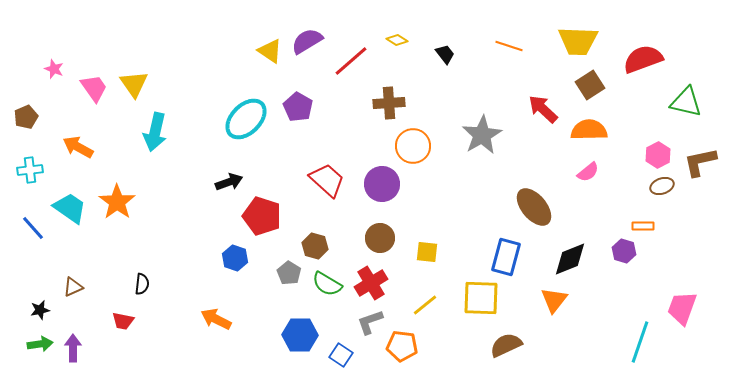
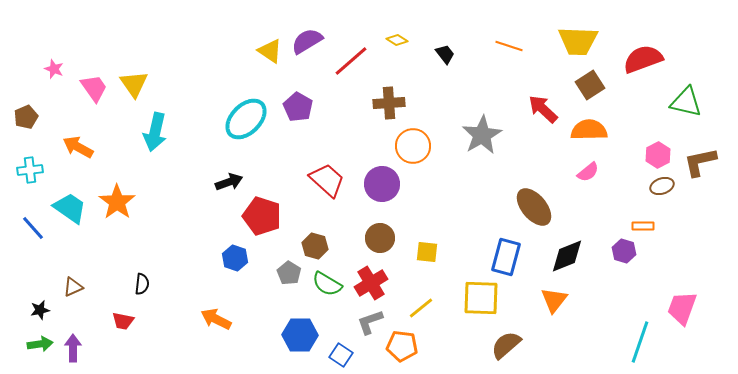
black diamond at (570, 259): moved 3 px left, 3 px up
yellow line at (425, 305): moved 4 px left, 3 px down
brown semicircle at (506, 345): rotated 16 degrees counterclockwise
